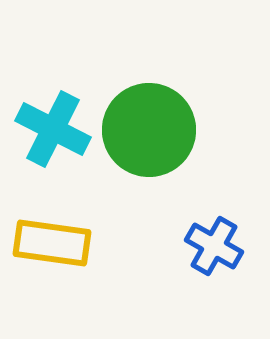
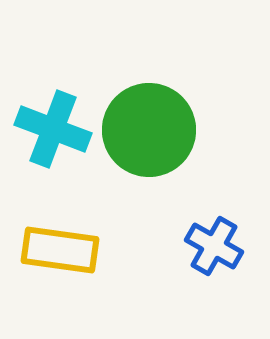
cyan cross: rotated 6 degrees counterclockwise
yellow rectangle: moved 8 px right, 7 px down
